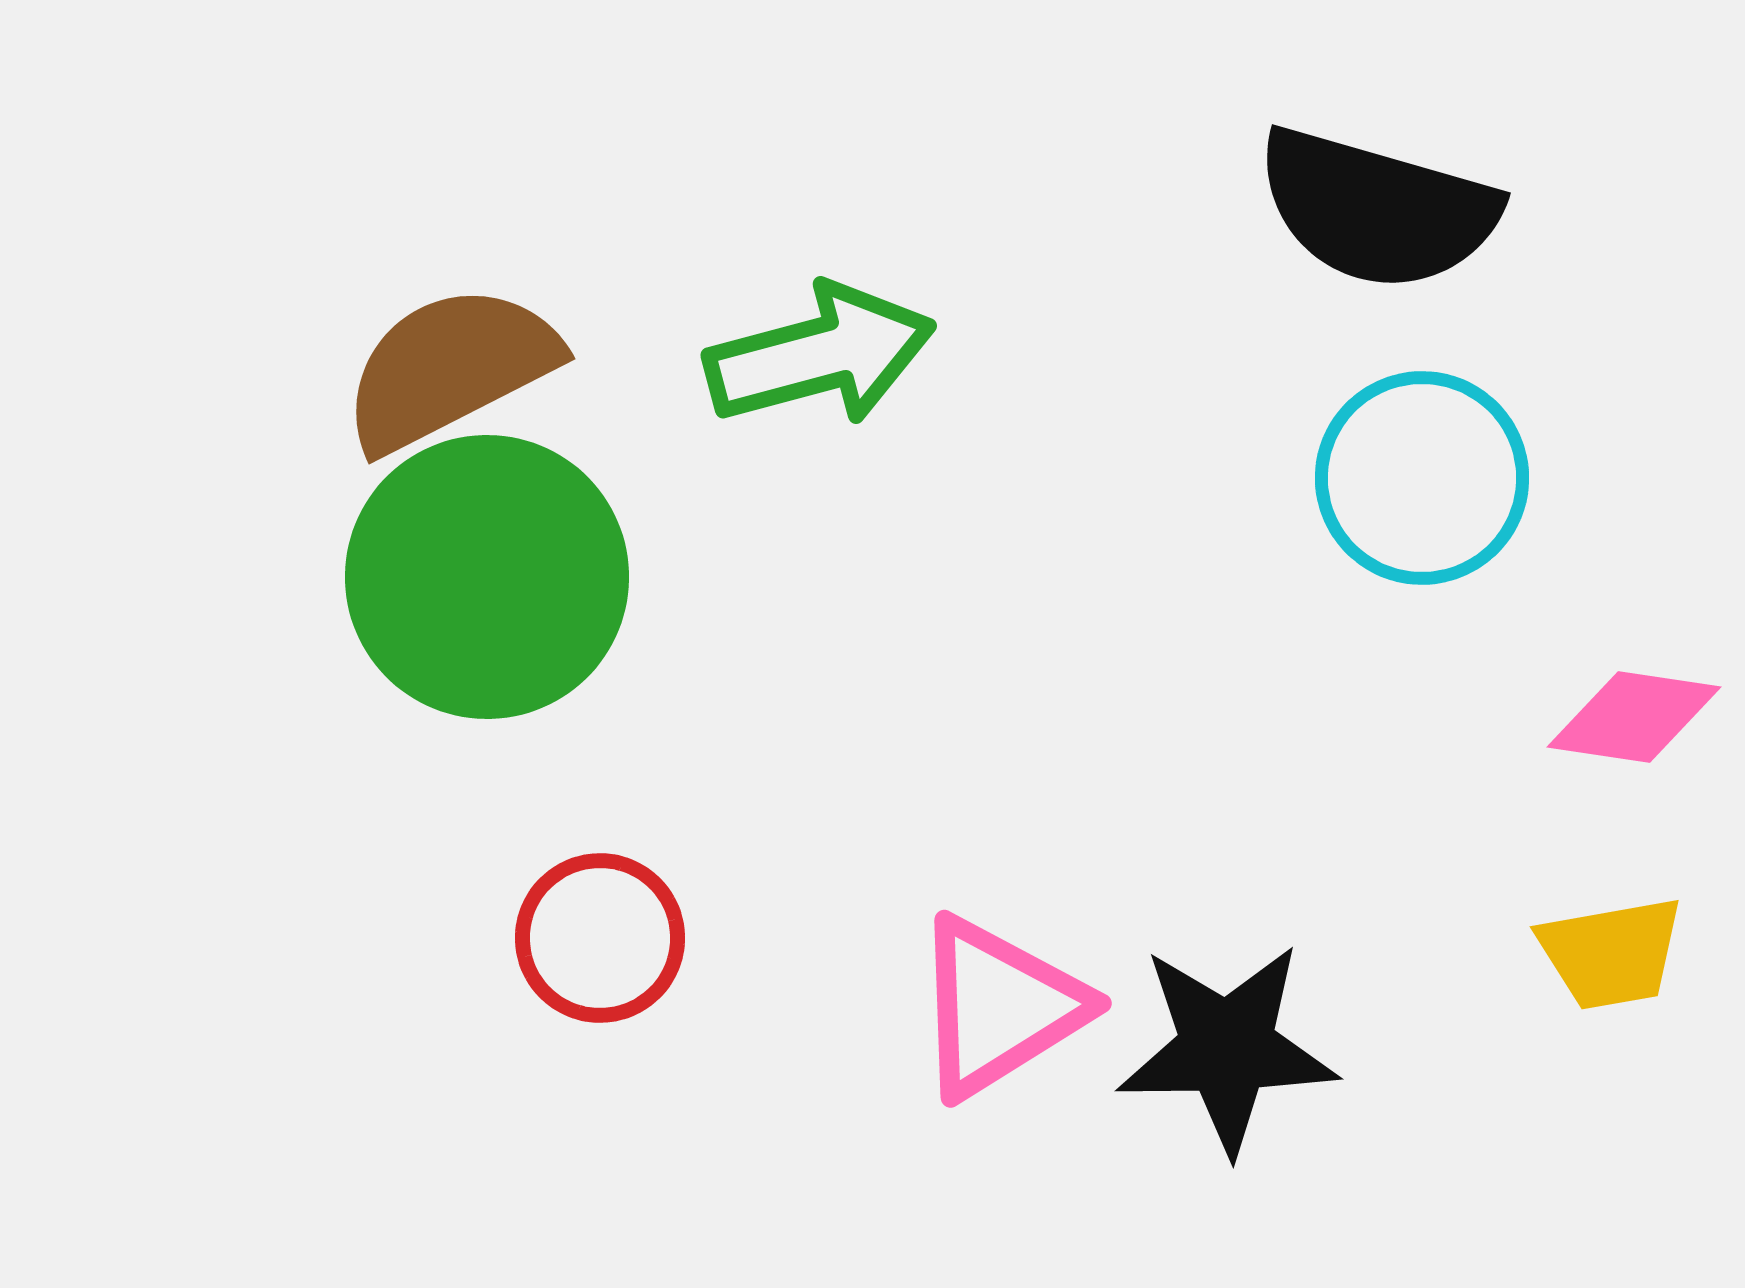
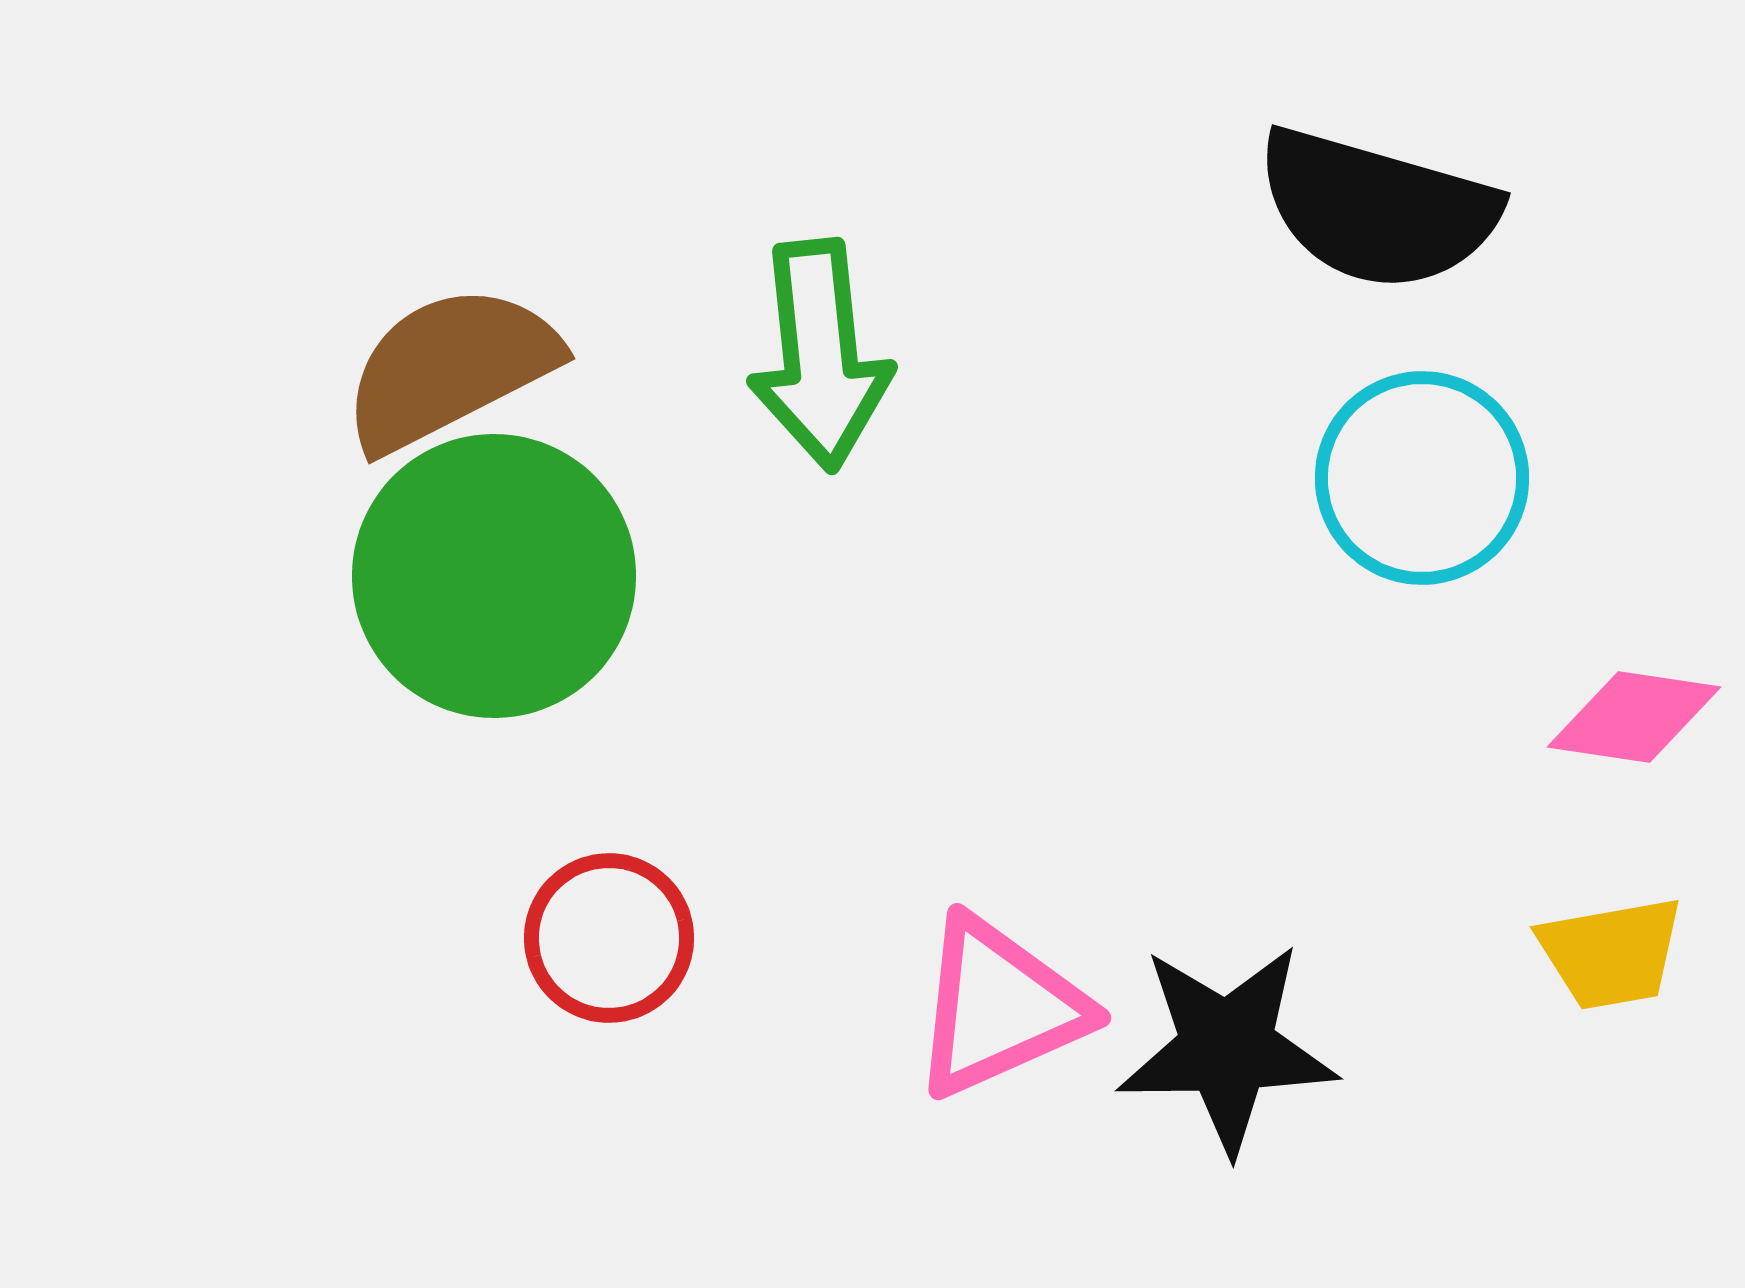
green arrow: rotated 99 degrees clockwise
green circle: moved 7 px right, 1 px up
red circle: moved 9 px right
pink triangle: rotated 8 degrees clockwise
